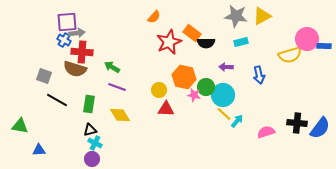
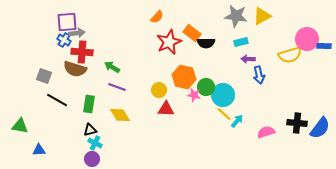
orange semicircle: moved 3 px right
purple arrow: moved 22 px right, 8 px up
